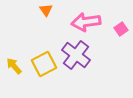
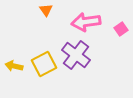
yellow arrow: rotated 36 degrees counterclockwise
